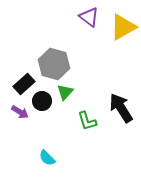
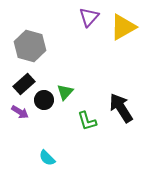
purple triangle: rotated 35 degrees clockwise
gray hexagon: moved 24 px left, 18 px up
black circle: moved 2 px right, 1 px up
